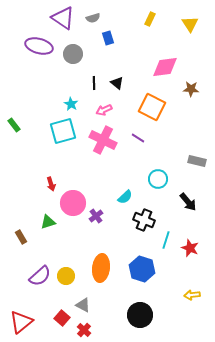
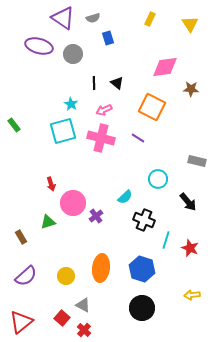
pink cross: moved 2 px left, 2 px up; rotated 12 degrees counterclockwise
purple semicircle: moved 14 px left
black circle: moved 2 px right, 7 px up
